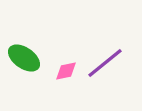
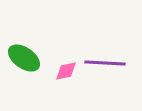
purple line: rotated 42 degrees clockwise
